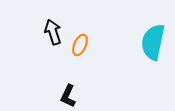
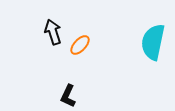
orange ellipse: rotated 20 degrees clockwise
